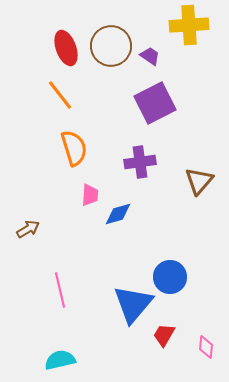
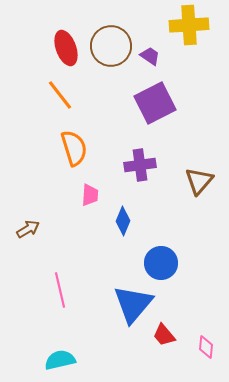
purple cross: moved 3 px down
blue diamond: moved 5 px right, 7 px down; rotated 52 degrees counterclockwise
blue circle: moved 9 px left, 14 px up
red trapezoid: rotated 70 degrees counterclockwise
